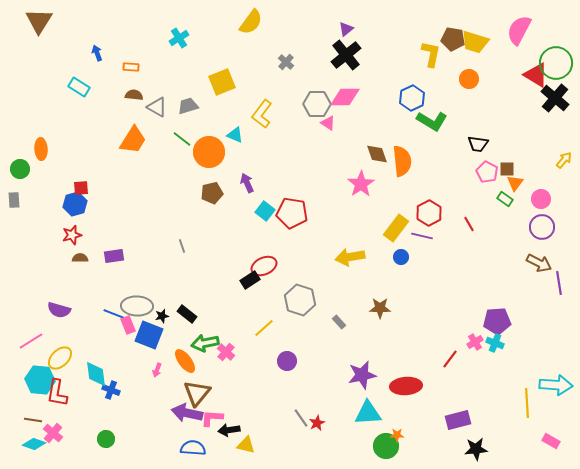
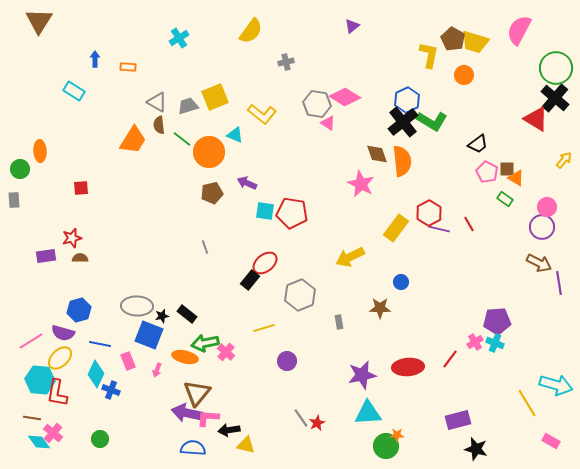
yellow semicircle at (251, 22): moved 9 px down
purple triangle at (346, 29): moved 6 px right, 3 px up
brown pentagon at (453, 39): rotated 20 degrees clockwise
blue arrow at (97, 53): moved 2 px left, 6 px down; rotated 21 degrees clockwise
yellow L-shape at (431, 54): moved 2 px left, 1 px down
black cross at (346, 55): moved 57 px right, 67 px down
gray cross at (286, 62): rotated 35 degrees clockwise
green circle at (556, 63): moved 5 px down
orange rectangle at (131, 67): moved 3 px left
red triangle at (536, 75): moved 44 px down
orange circle at (469, 79): moved 5 px left, 4 px up
yellow square at (222, 82): moved 7 px left, 15 px down
cyan rectangle at (79, 87): moved 5 px left, 4 px down
brown semicircle at (134, 95): moved 25 px right, 30 px down; rotated 102 degrees counterclockwise
pink diamond at (345, 97): rotated 32 degrees clockwise
blue hexagon at (412, 98): moved 5 px left, 2 px down
gray hexagon at (317, 104): rotated 8 degrees clockwise
gray triangle at (157, 107): moved 5 px up
yellow L-shape at (262, 114): rotated 88 degrees counterclockwise
black trapezoid at (478, 144): rotated 45 degrees counterclockwise
orange ellipse at (41, 149): moved 1 px left, 2 px down
purple arrow at (247, 183): rotated 42 degrees counterclockwise
orange triangle at (515, 183): moved 1 px right, 5 px up; rotated 36 degrees counterclockwise
pink star at (361, 184): rotated 12 degrees counterclockwise
pink circle at (541, 199): moved 6 px right, 8 px down
blue hexagon at (75, 204): moved 4 px right, 106 px down
cyan square at (265, 211): rotated 30 degrees counterclockwise
red star at (72, 235): moved 3 px down
purple line at (422, 236): moved 17 px right, 7 px up
gray line at (182, 246): moved 23 px right, 1 px down
purple rectangle at (114, 256): moved 68 px left
yellow arrow at (350, 257): rotated 16 degrees counterclockwise
blue circle at (401, 257): moved 25 px down
red ellipse at (264, 266): moved 1 px right, 3 px up; rotated 15 degrees counterclockwise
black rectangle at (250, 280): rotated 18 degrees counterclockwise
gray hexagon at (300, 300): moved 5 px up; rotated 20 degrees clockwise
purple semicircle at (59, 310): moved 4 px right, 23 px down
blue line at (114, 314): moved 14 px left, 30 px down; rotated 10 degrees counterclockwise
gray rectangle at (339, 322): rotated 32 degrees clockwise
pink rectangle at (128, 325): moved 36 px down
yellow line at (264, 328): rotated 25 degrees clockwise
orange ellipse at (185, 361): moved 4 px up; rotated 40 degrees counterclockwise
cyan diamond at (96, 374): rotated 32 degrees clockwise
cyan arrow at (556, 385): rotated 12 degrees clockwise
red ellipse at (406, 386): moved 2 px right, 19 px up
yellow line at (527, 403): rotated 28 degrees counterclockwise
pink L-shape at (212, 418): moved 4 px left
brown line at (33, 420): moved 1 px left, 2 px up
green circle at (106, 439): moved 6 px left
cyan diamond at (34, 444): moved 5 px right, 2 px up; rotated 35 degrees clockwise
black star at (476, 449): rotated 20 degrees clockwise
